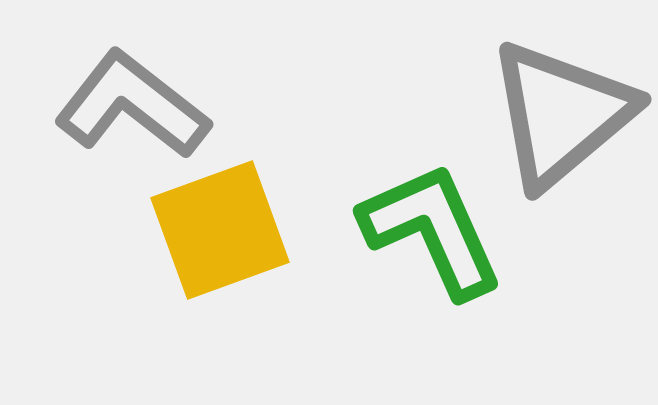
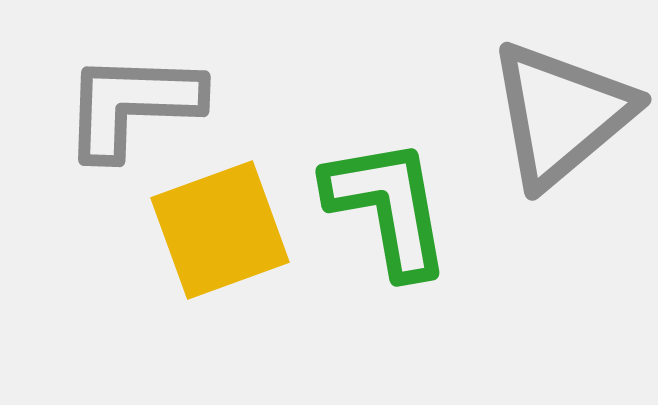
gray L-shape: rotated 36 degrees counterclockwise
green L-shape: moved 44 px left, 23 px up; rotated 14 degrees clockwise
